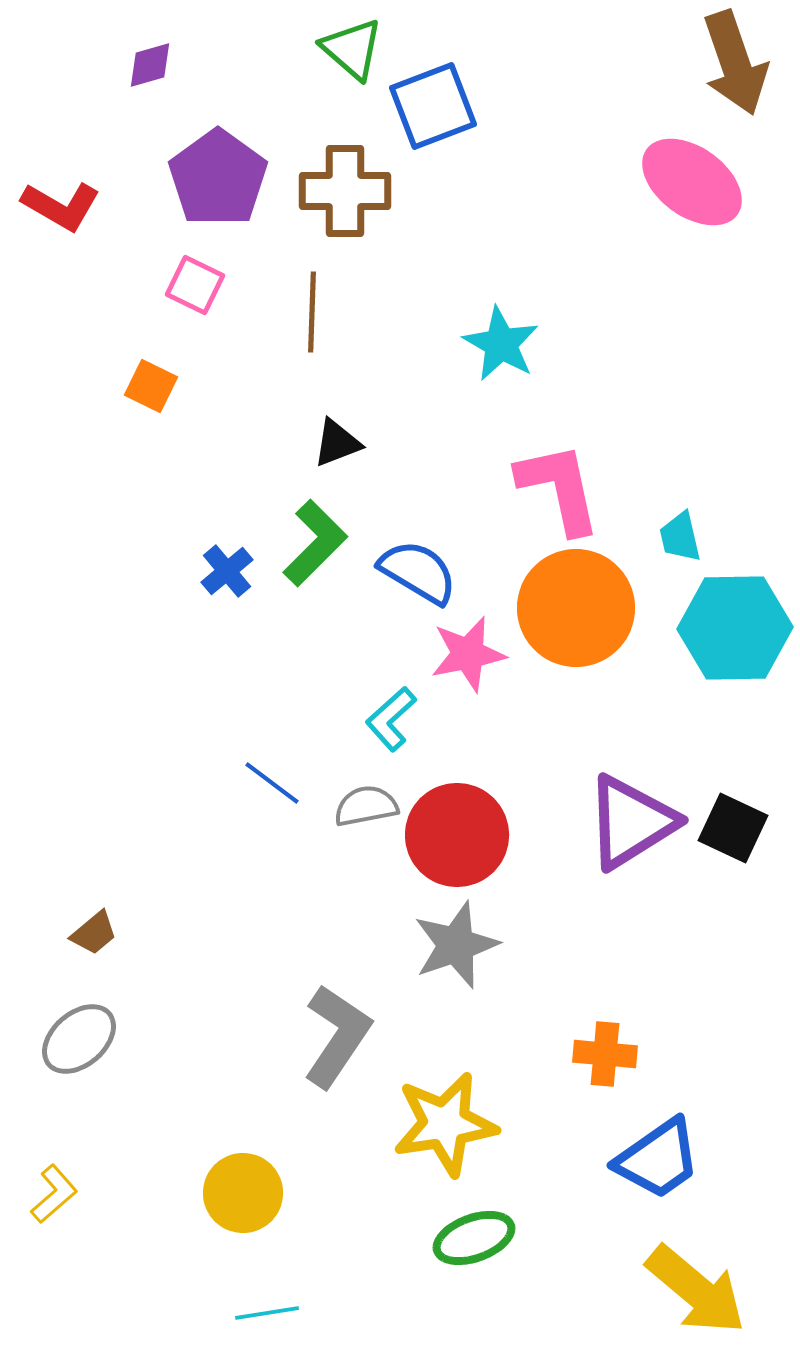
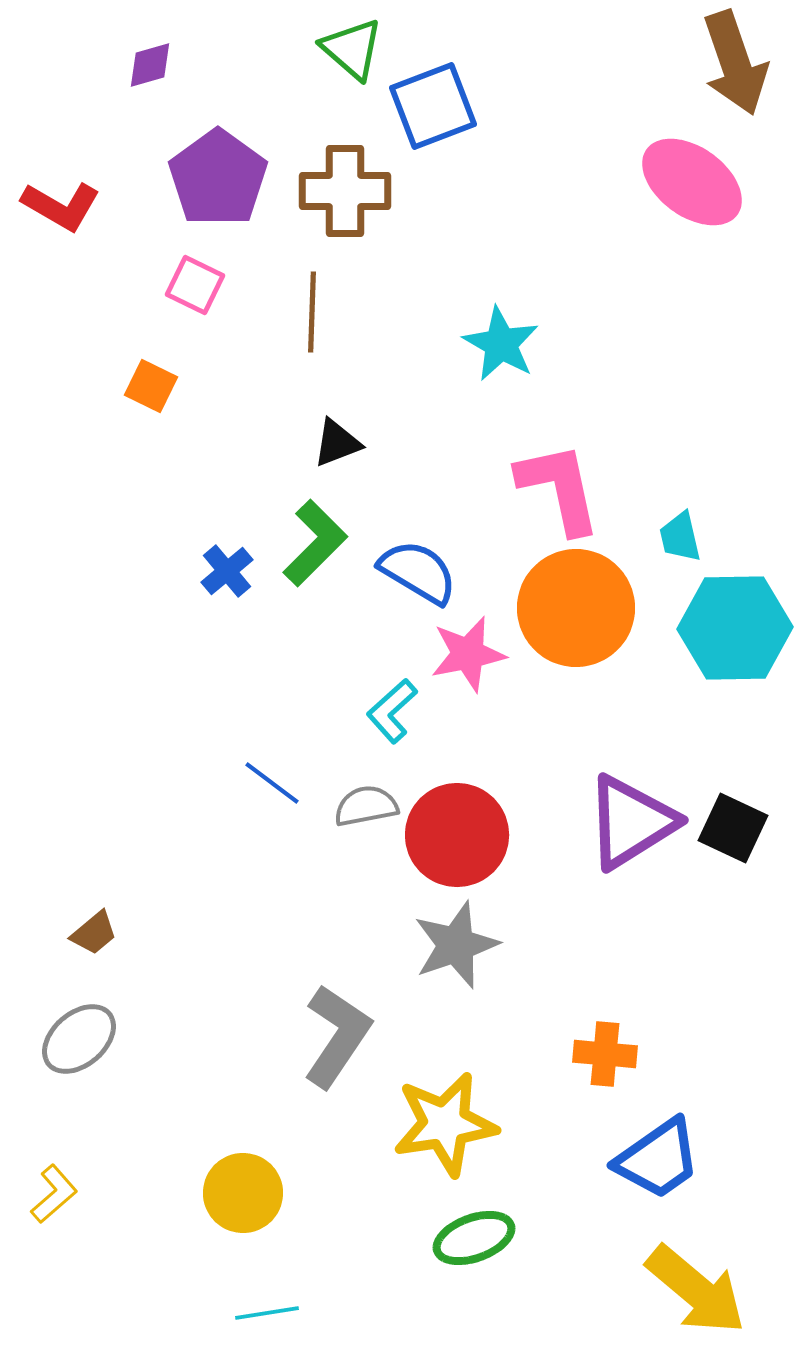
cyan L-shape: moved 1 px right, 8 px up
